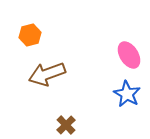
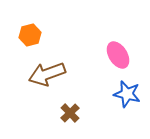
pink ellipse: moved 11 px left
blue star: rotated 16 degrees counterclockwise
brown cross: moved 4 px right, 12 px up
